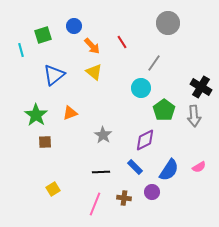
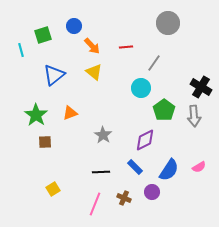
red line: moved 4 px right, 5 px down; rotated 64 degrees counterclockwise
brown cross: rotated 16 degrees clockwise
